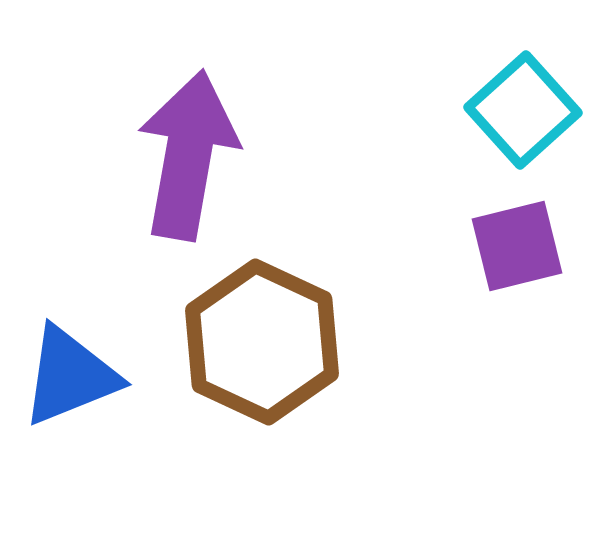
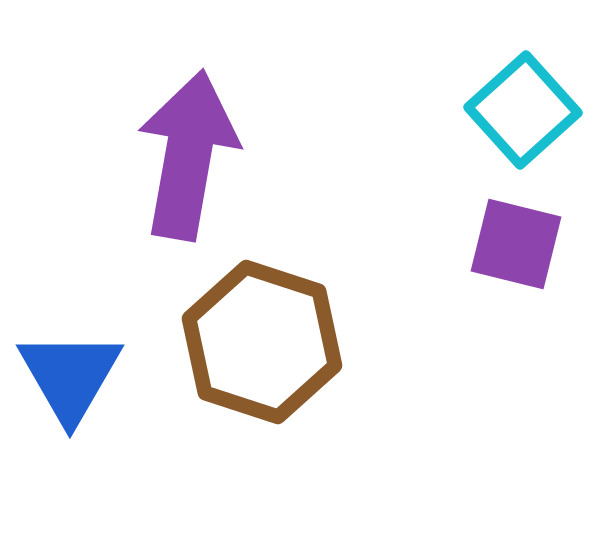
purple square: moved 1 px left, 2 px up; rotated 28 degrees clockwise
brown hexagon: rotated 7 degrees counterclockwise
blue triangle: rotated 38 degrees counterclockwise
